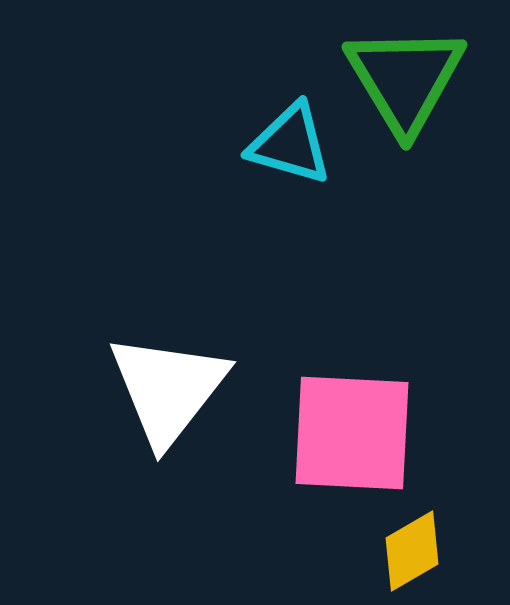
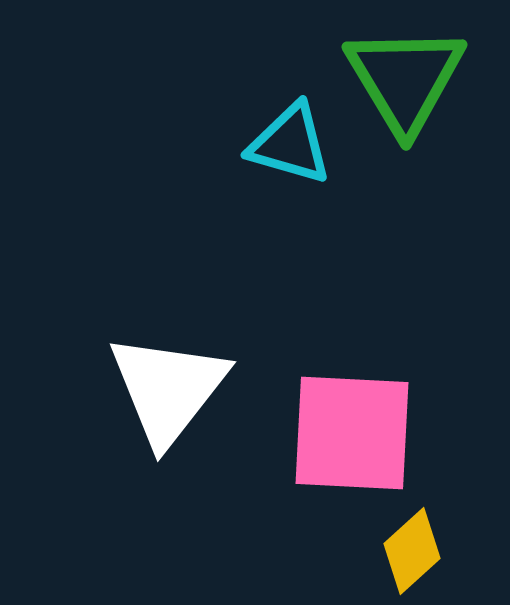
yellow diamond: rotated 12 degrees counterclockwise
